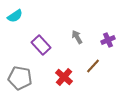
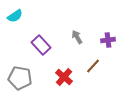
purple cross: rotated 16 degrees clockwise
